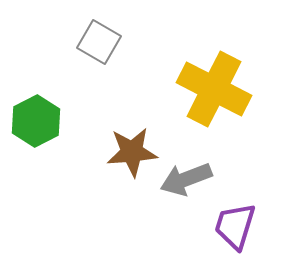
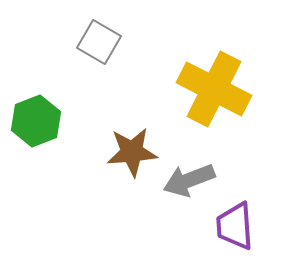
green hexagon: rotated 6 degrees clockwise
gray arrow: moved 3 px right, 1 px down
purple trapezoid: rotated 21 degrees counterclockwise
